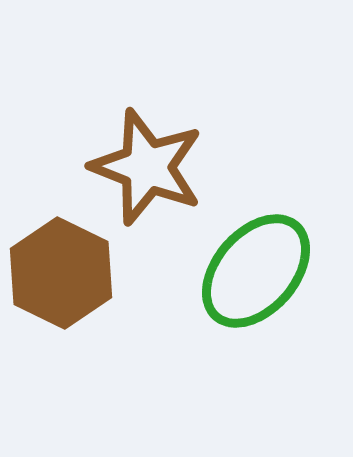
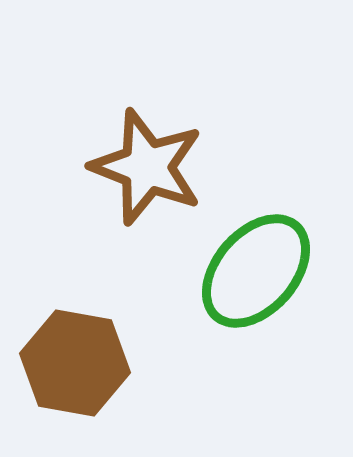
brown hexagon: moved 14 px right, 90 px down; rotated 16 degrees counterclockwise
